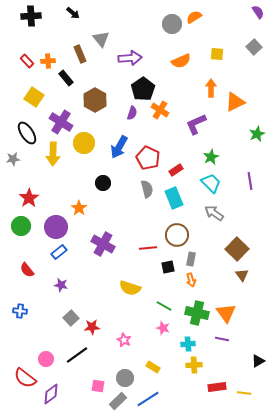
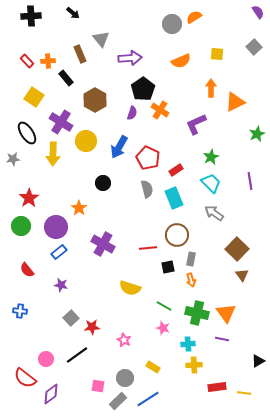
yellow circle at (84, 143): moved 2 px right, 2 px up
